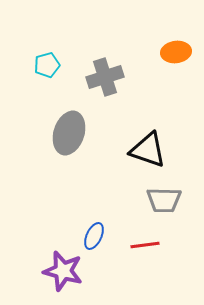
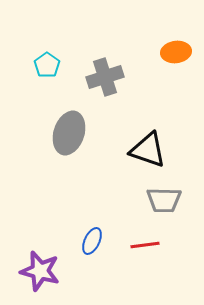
cyan pentagon: rotated 20 degrees counterclockwise
blue ellipse: moved 2 px left, 5 px down
purple star: moved 23 px left
